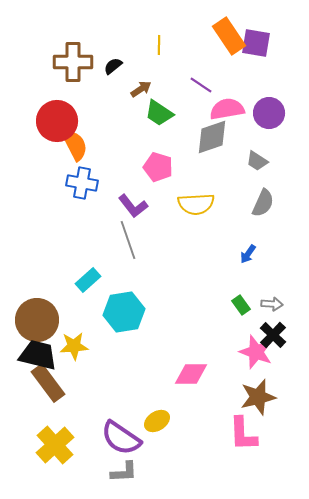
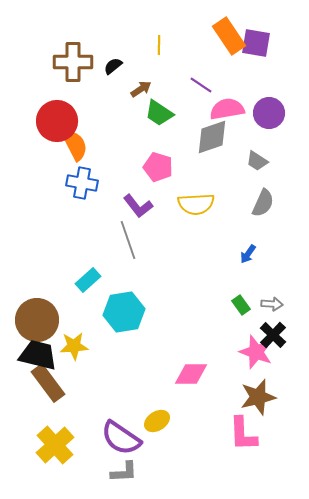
purple L-shape: moved 5 px right
